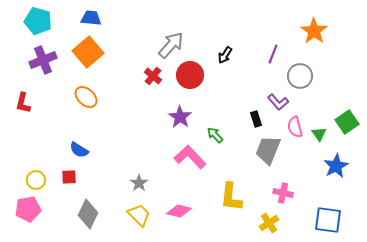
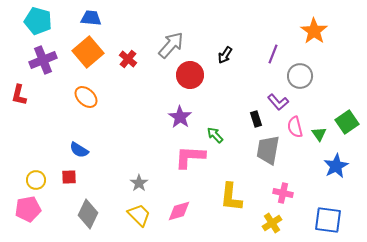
red cross: moved 25 px left, 17 px up
red L-shape: moved 4 px left, 8 px up
gray trapezoid: rotated 12 degrees counterclockwise
pink L-shape: rotated 44 degrees counterclockwise
pink diamond: rotated 30 degrees counterclockwise
yellow cross: moved 3 px right
